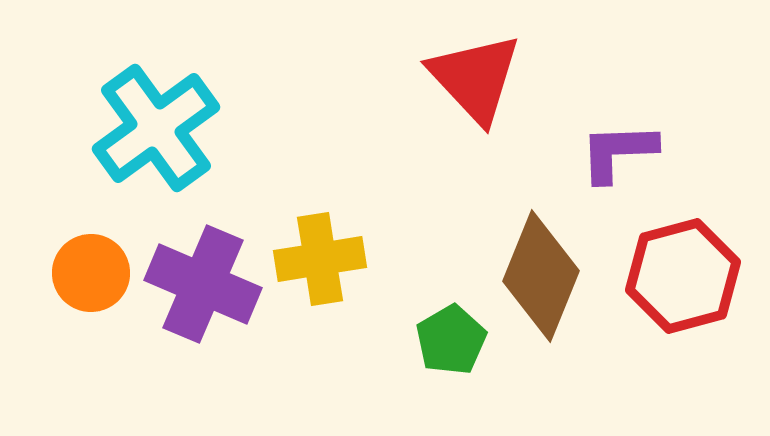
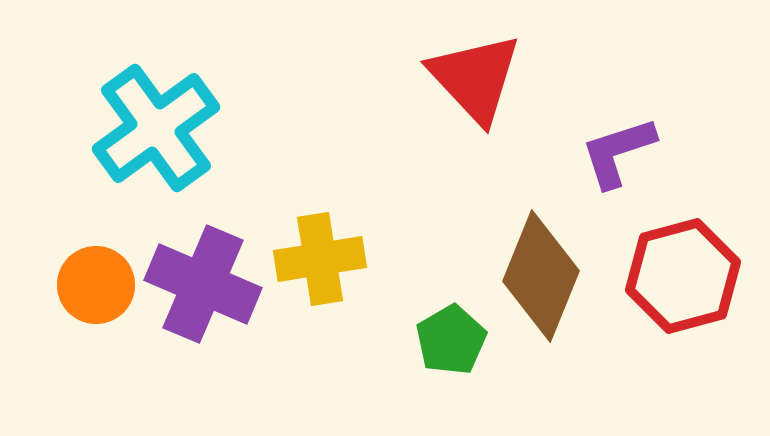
purple L-shape: rotated 16 degrees counterclockwise
orange circle: moved 5 px right, 12 px down
